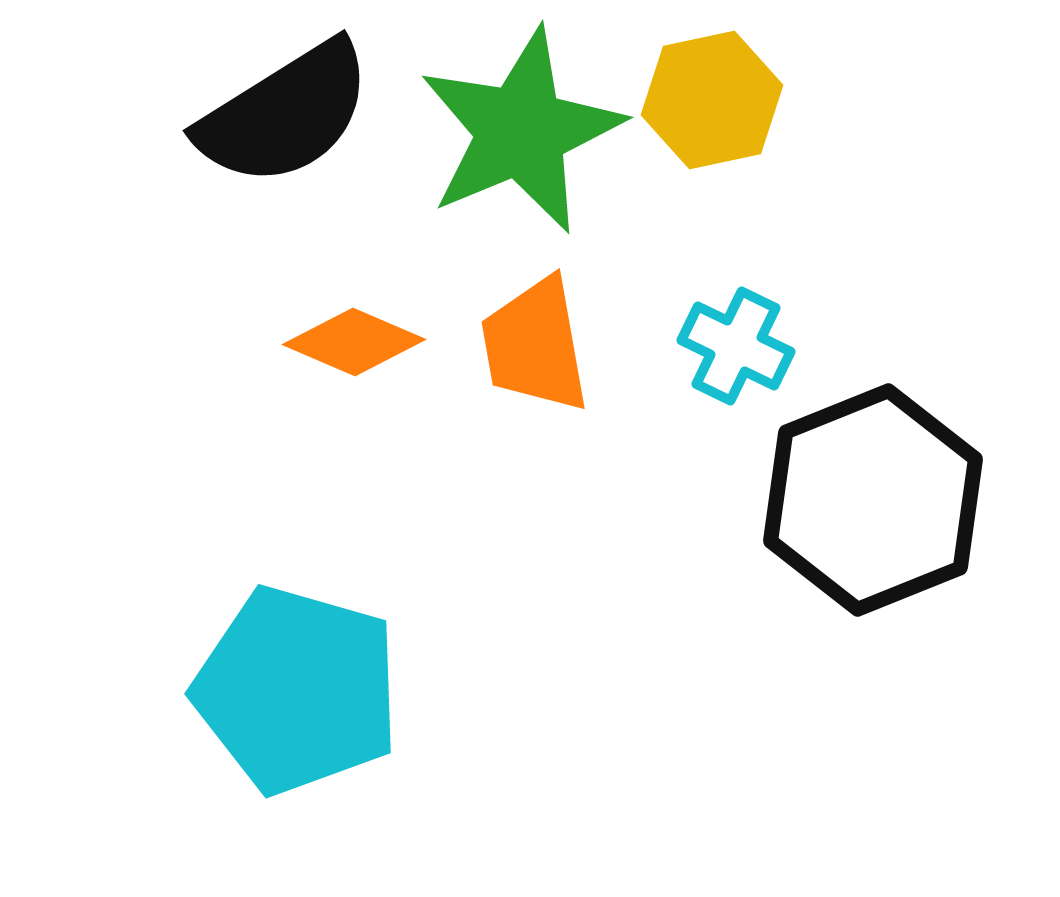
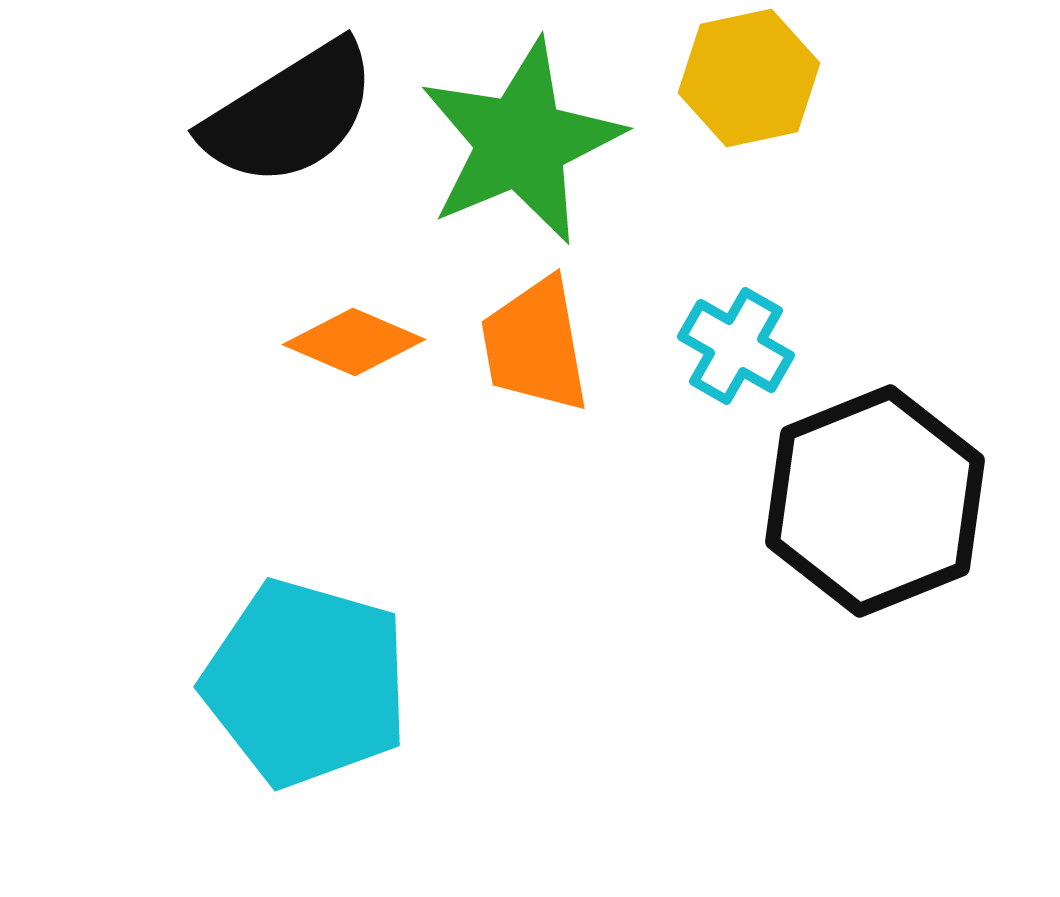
yellow hexagon: moved 37 px right, 22 px up
black semicircle: moved 5 px right
green star: moved 11 px down
cyan cross: rotated 4 degrees clockwise
black hexagon: moved 2 px right, 1 px down
cyan pentagon: moved 9 px right, 7 px up
